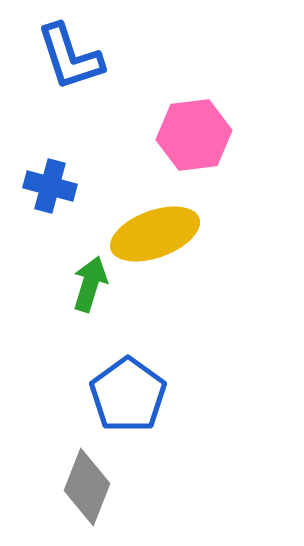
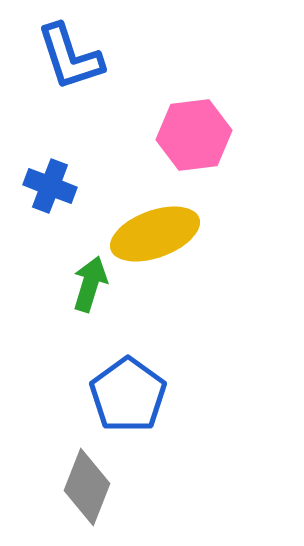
blue cross: rotated 6 degrees clockwise
